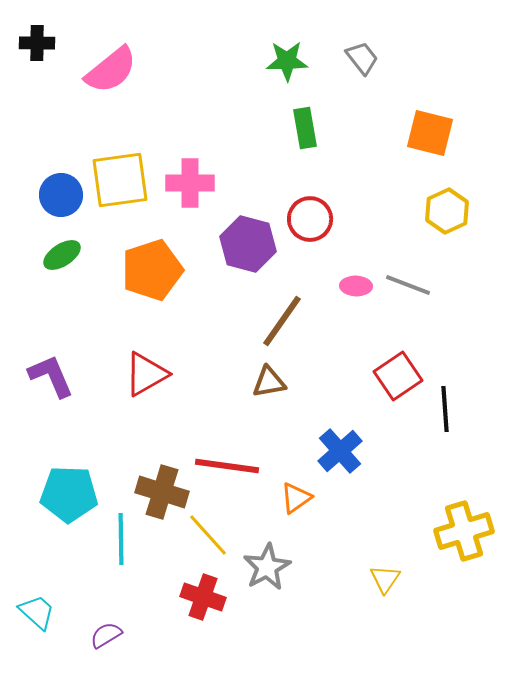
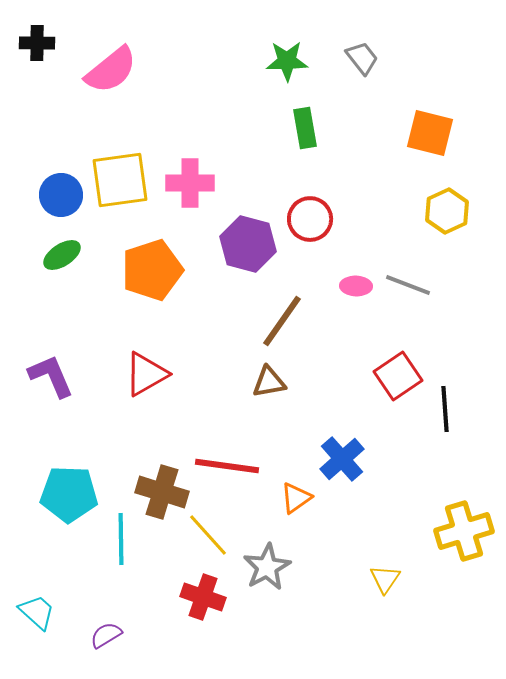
blue cross: moved 2 px right, 8 px down
